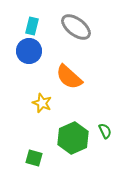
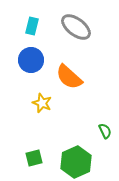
blue circle: moved 2 px right, 9 px down
green hexagon: moved 3 px right, 24 px down
green square: rotated 30 degrees counterclockwise
